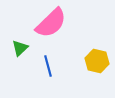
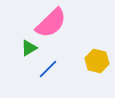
green triangle: moved 9 px right; rotated 12 degrees clockwise
blue line: moved 3 px down; rotated 60 degrees clockwise
